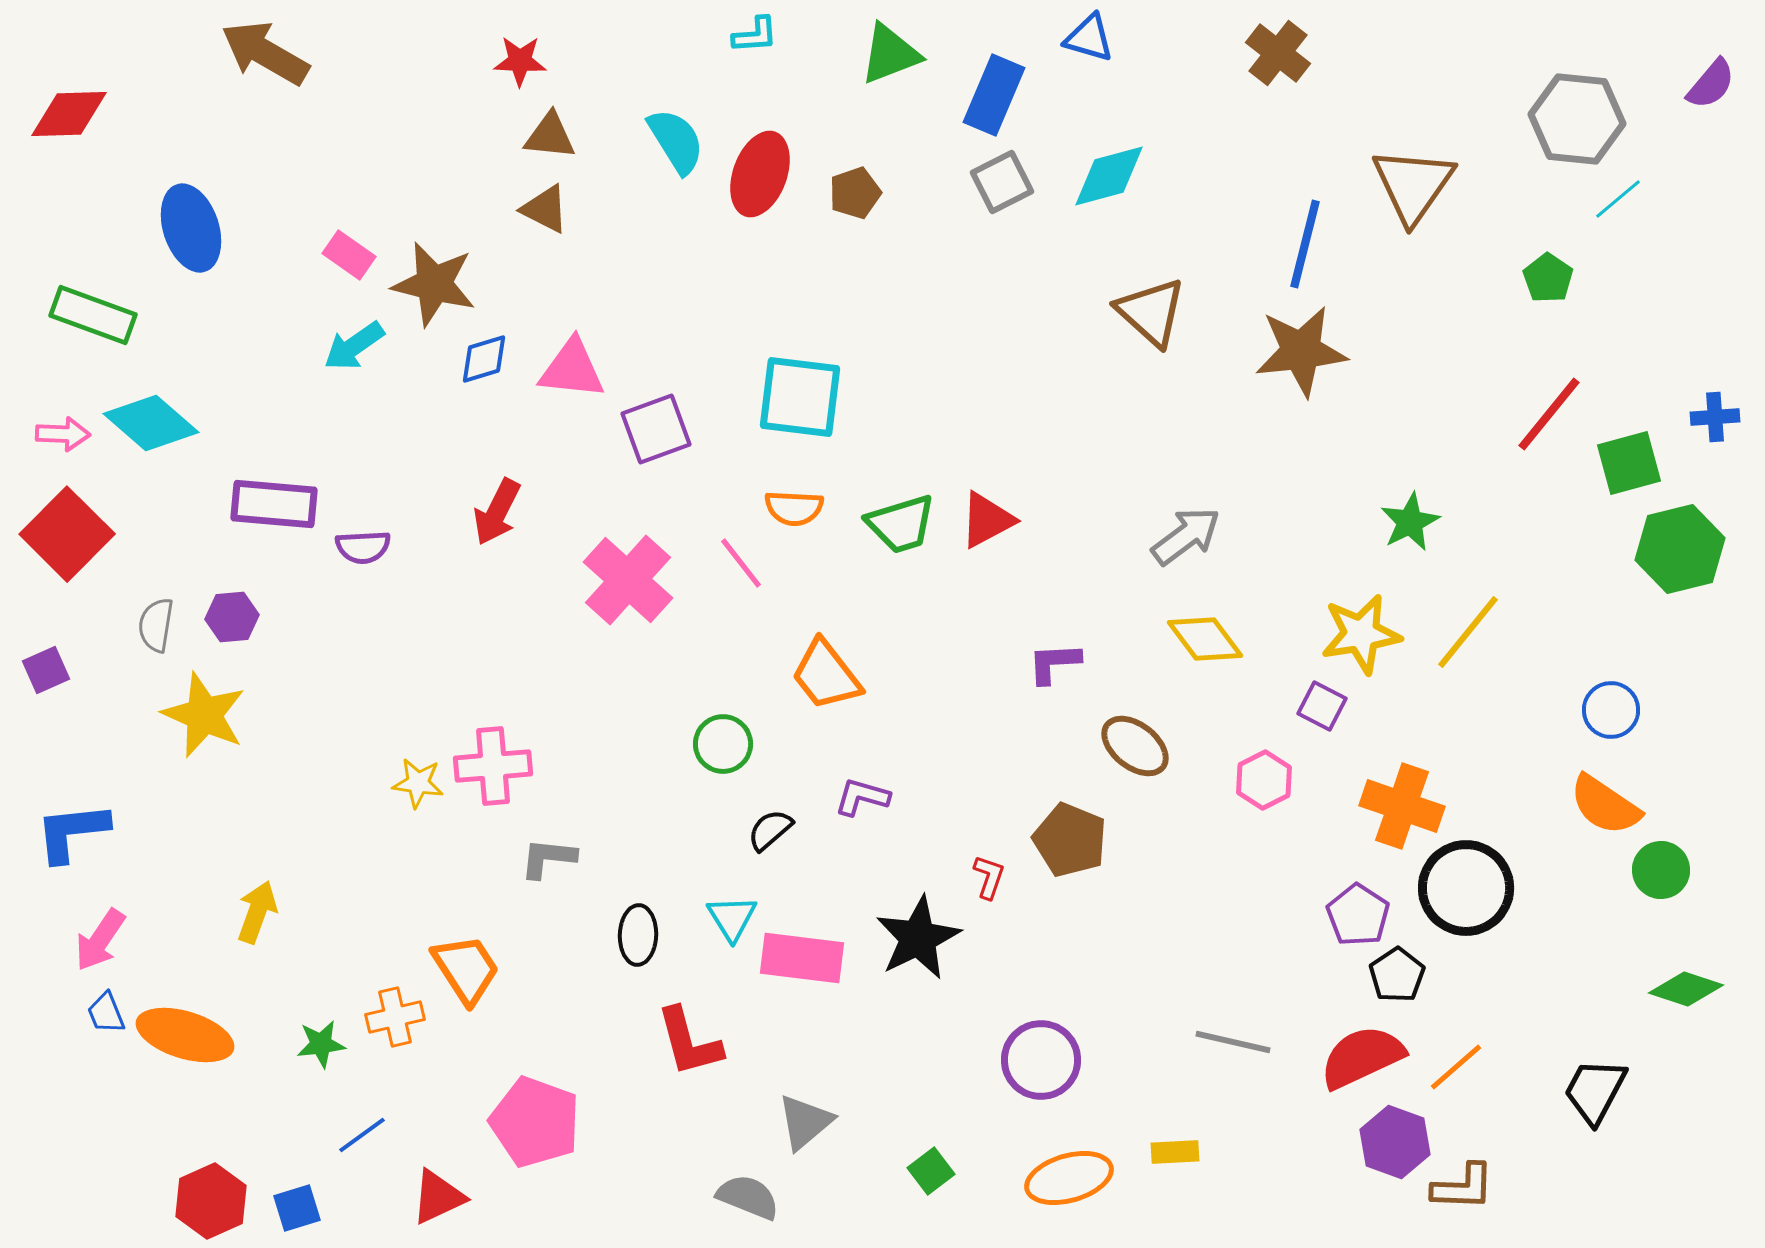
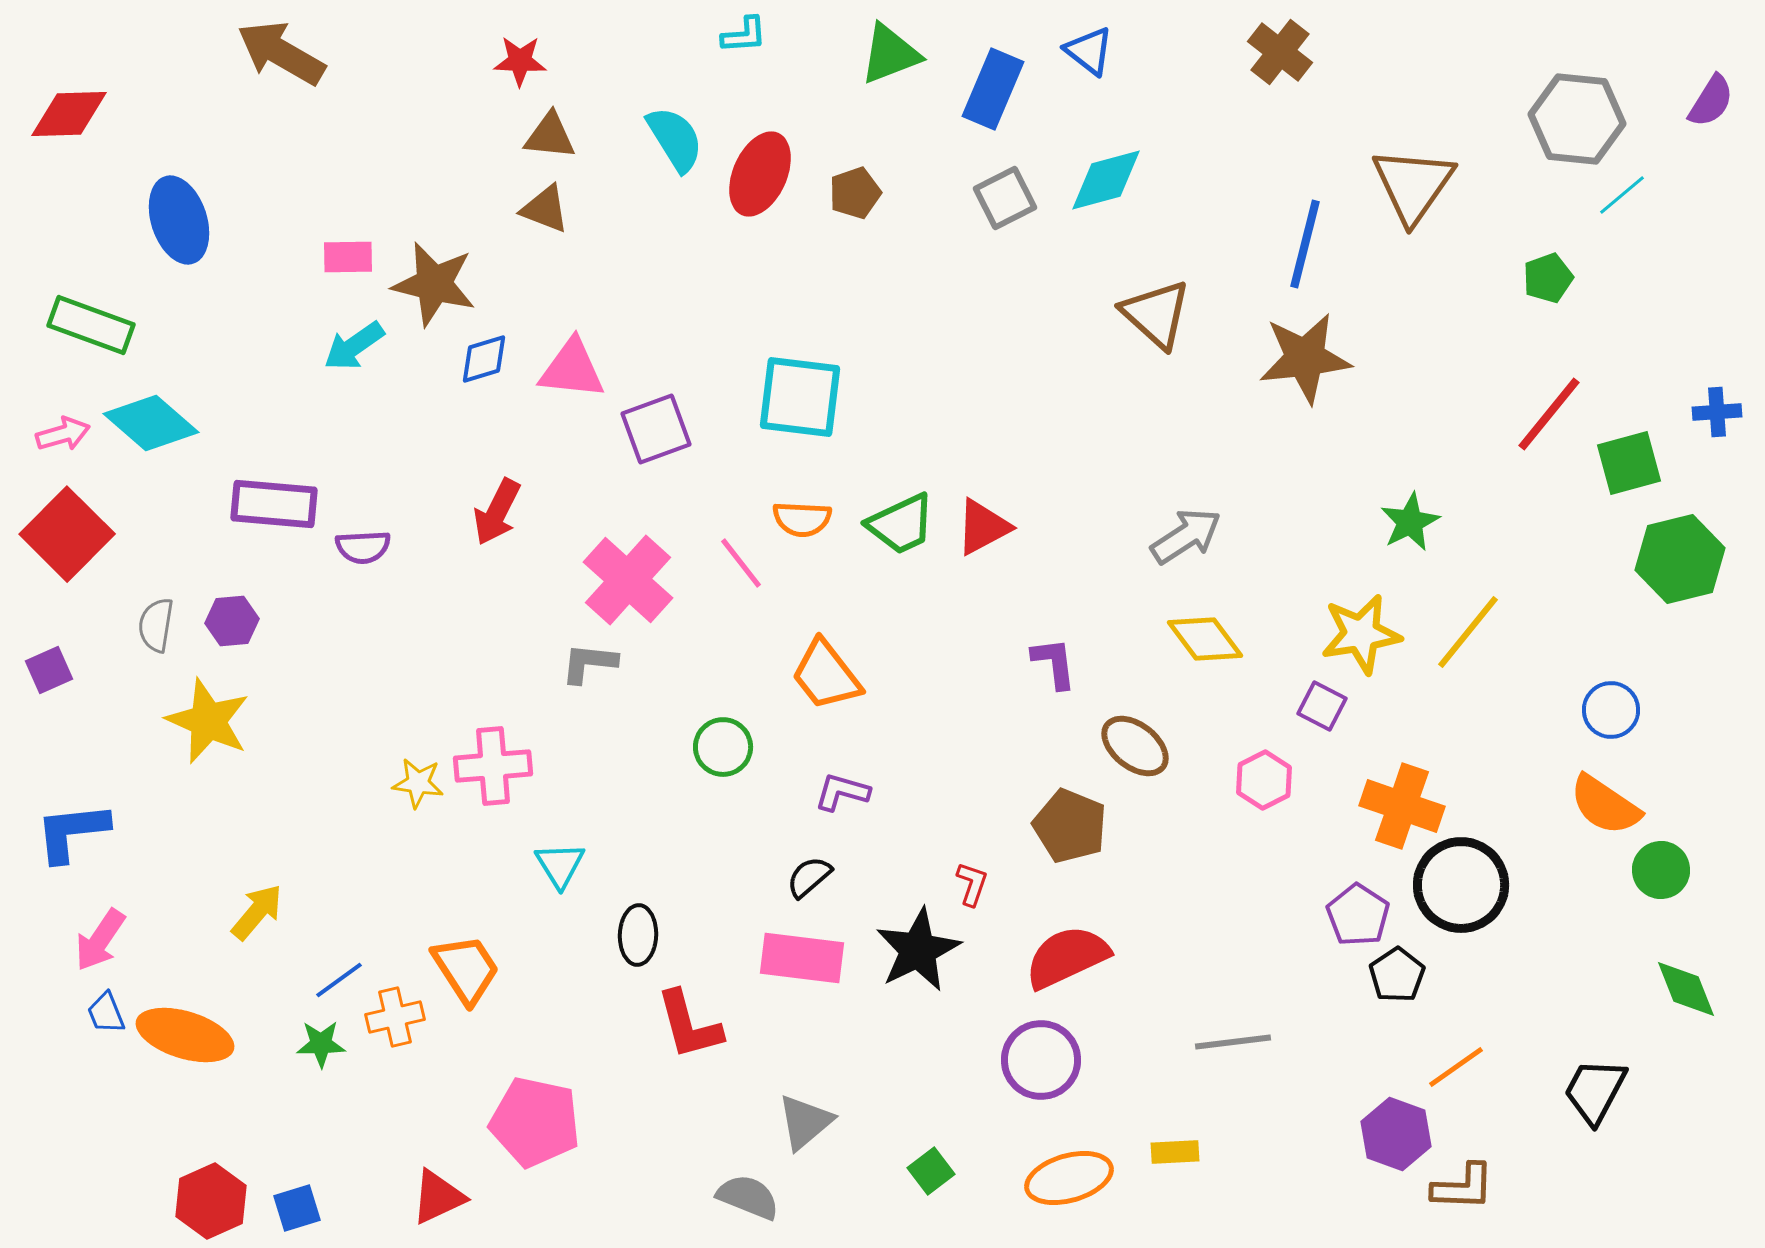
cyan L-shape at (755, 35): moved 11 px left
blue triangle at (1089, 38): moved 13 px down; rotated 22 degrees clockwise
brown arrow at (265, 53): moved 16 px right
brown cross at (1278, 53): moved 2 px right, 1 px up
purple semicircle at (1711, 84): moved 17 px down; rotated 8 degrees counterclockwise
blue rectangle at (994, 95): moved 1 px left, 6 px up
cyan semicircle at (676, 141): moved 1 px left, 2 px up
red ellipse at (760, 174): rotated 4 degrees clockwise
cyan diamond at (1109, 176): moved 3 px left, 4 px down
gray square at (1002, 182): moved 3 px right, 16 px down
cyan line at (1618, 199): moved 4 px right, 4 px up
brown triangle at (545, 209): rotated 6 degrees counterclockwise
blue ellipse at (191, 228): moved 12 px left, 8 px up
pink rectangle at (349, 255): moved 1 px left, 2 px down; rotated 36 degrees counterclockwise
green pentagon at (1548, 278): rotated 18 degrees clockwise
brown triangle at (1151, 312): moved 5 px right, 2 px down
green rectangle at (93, 315): moved 2 px left, 10 px down
brown star at (1301, 351): moved 4 px right, 7 px down
blue cross at (1715, 417): moved 2 px right, 5 px up
pink arrow at (63, 434): rotated 18 degrees counterclockwise
orange semicircle at (794, 508): moved 8 px right, 11 px down
red triangle at (987, 520): moved 4 px left, 7 px down
green trapezoid at (901, 524): rotated 8 degrees counterclockwise
gray arrow at (1186, 536): rotated 4 degrees clockwise
green hexagon at (1680, 549): moved 10 px down
purple hexagon at (232, 617): moved 4 px down
purple L-shape at (1054, 663): rotated 86 degrees clockwise
purple square at (46, 670): moved 3 px right
yellow star at (204, 715): moved 4 px right, 6 px down
green circle at (723, 744): moved 3 px down
purple L-shape at (862, 797): moved 20 px left, 5 px up
black semicircle at (770, 830): moved 39 px right, 47 px down
brown pentagon at (1070, 840): moved 14 px up
gray L-shape at (548, 858): moved 41 px right, 195 px up
red L-shape at (989, 877): moved 17 px left, 7 px down
black circle at (1466, 888): moved 5 px left, 3 px up
yellow arrow at (257, 912): rotated 20 degrees clockwise
cyan triangle at (732, 918): moved 172 px left, 53 px up
black star at (918, 938): moved 12 px down
green diamond at (1686, 989): rotated 50 degrees clockwise
red L-shape at (689, 1042): moved 17 px up
gray line at (1233, 1042): rotated 20 degrees counterclockwise
green star at (321, 1044): rotated 6 degrees clockwise
red semicircle at (1362, 1057): moved 295 px left, 100 px up
orange line at (1456, 1067): rotated 6 degrees clockwise
pink pentagon at (535, 1122): rotated 8 degrees counterclockwise
blue line at (362, 1135): moved 23 px left, 155 px up
purple hexagon at (1395, 1142): moved 1 px right, 8 px up
